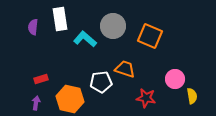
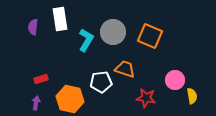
gray circle: moved 6 px down
cyan L-shape: moved 1 px right, 1 px down; rotated 80 degrees clockwise
pink circle: moved 1 px down
